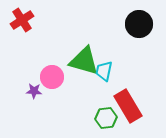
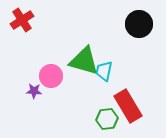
pink circle: moved 1 px left, 1 px up
green hexagon: moved 1 px right, 1 px down
